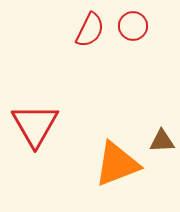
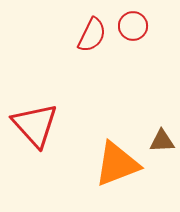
red semicircle: moved 2 px right, 5 px down
red triangle: rotated 12 degrees counterclockwise
